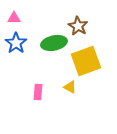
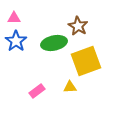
blue star: moved 2 px up
yellow triangle: rotated 32 degrees counterclockwise
pink rectangle: moved 1 px left, 1 px up; rotated 49 degrees clockwise
